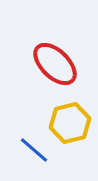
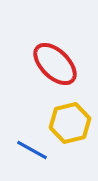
blue line: moved 2 px left; rotated 12 degrees counterclockwise
